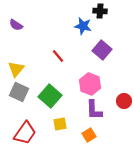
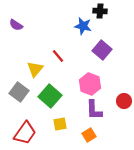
yellow triangle: moved 19 px right
gray square: rotated 12 degrees clockwise
